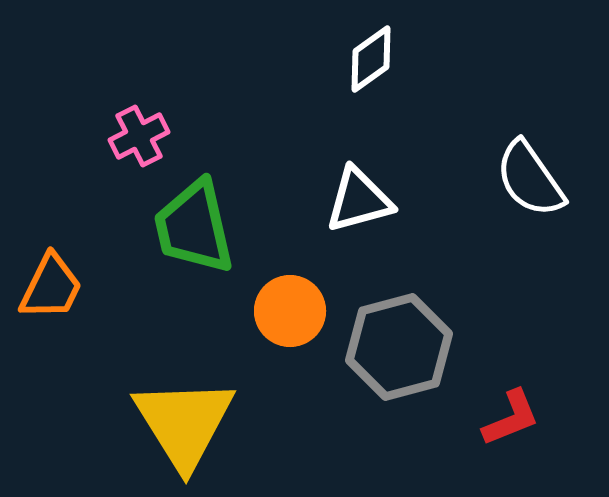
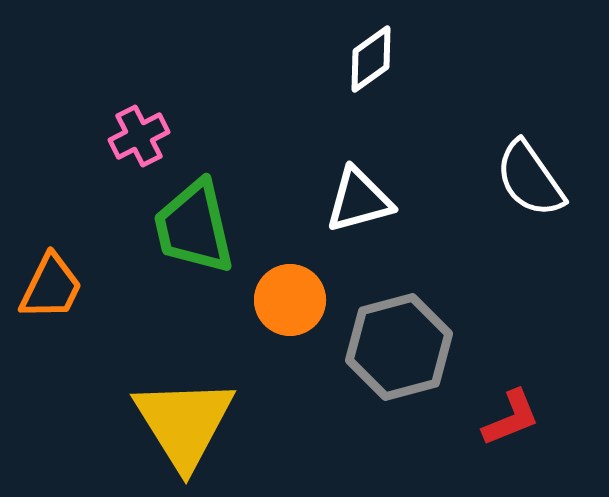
orange circle: moved 11 px up
